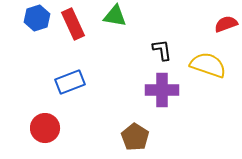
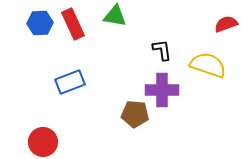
blue hexagon: moved 3 px right, 5 px down; rotated 15 degrees clockwise
red circle: moved 2 px left, 14 px down
brown pentagon: moved 23 px up; rotated 28 degrees counterclockwise
